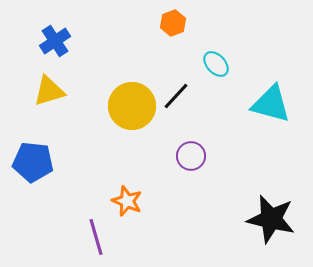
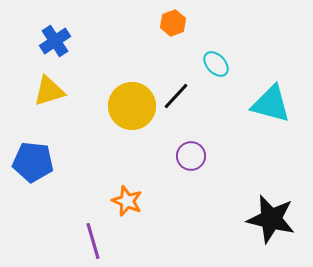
purple line: moved 3 px left, 4 px down
